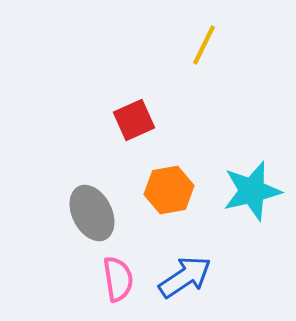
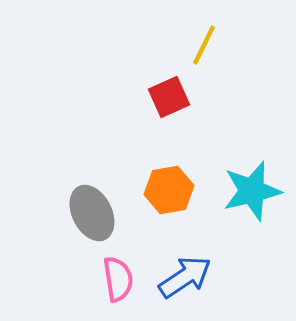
red square: moved 35 px right, 23 px up
